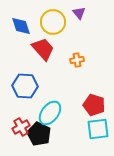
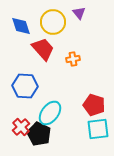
orange cross: moved 4 px left, 1 px up
red cross: rotated 12 degrees counterclockwise
